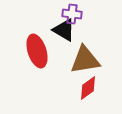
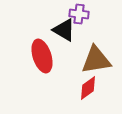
purple cross: moved 7 px right
red ellipse: moved 5 px right, 5 px down
brown triangle: moved 11 px right
